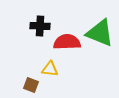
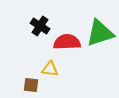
black cross: rotated 30 degrees clockwise
green triangle: rotated 40 degrees counterclockwise
brown square: rotated 14 degrees counterclockwise
